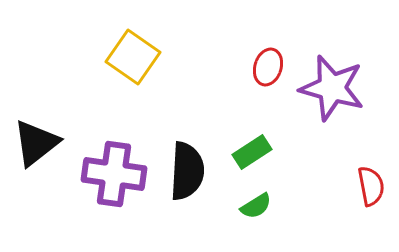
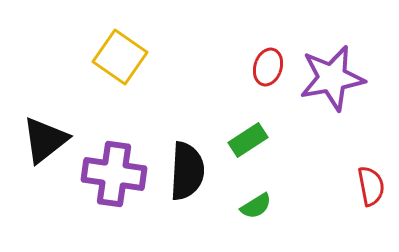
yellow square: moved 13 px left
purple star: moved 10 px up; rotated 26 degrees counterclockwise
black triangle: moved 9 px right, 3 px up
green rectangle: moved 4 px left, 12 px up
